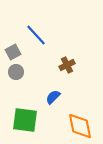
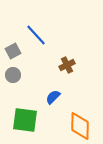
gray square: moved 1 px up
gray circle: moved 3 px left, 3 px down
orange diamond: rotated 12 degrees clockwise
